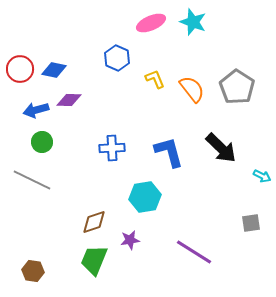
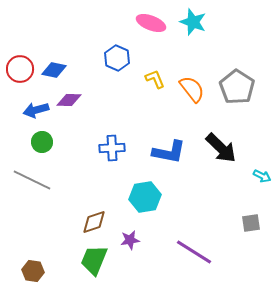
pink ellipse: rotated 44 degrees clockwise
blue L-shape: rotated 116 degrees clockwise
